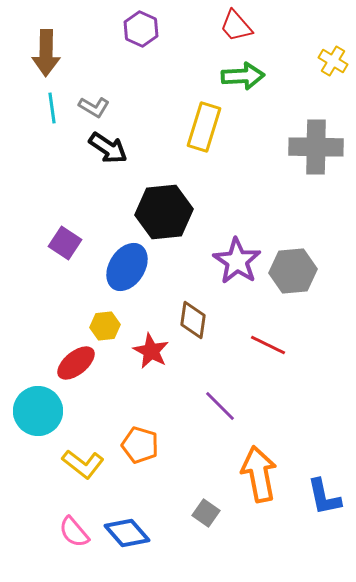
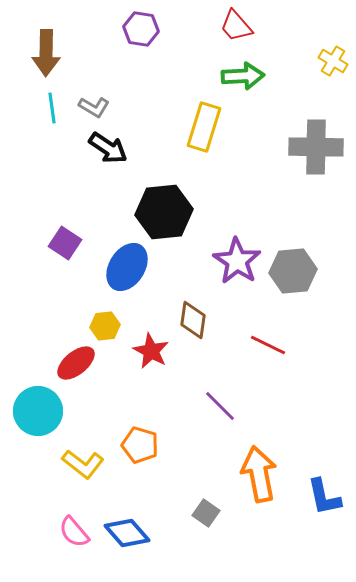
purple hexagon: rotated 16 degrees counterclockwise
